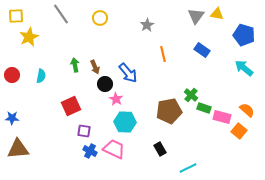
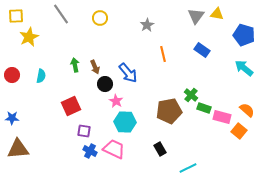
pink star: moved 2 px down
